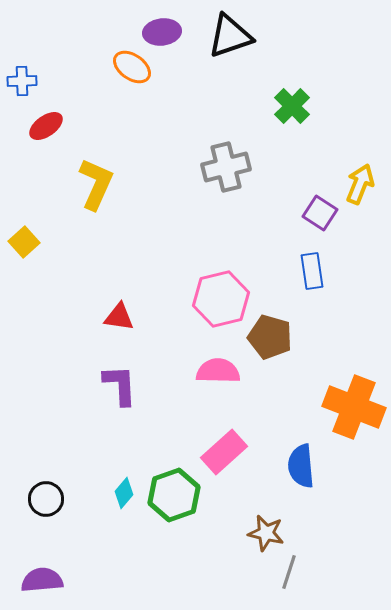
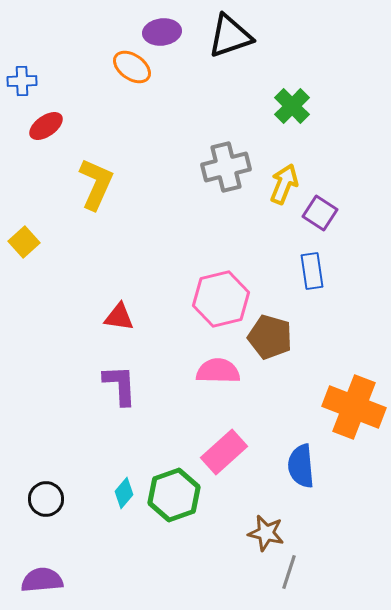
yellow arrow: moved 76 px left
